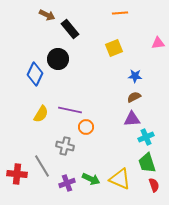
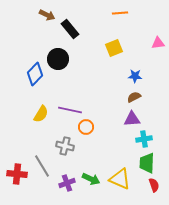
blue diamond: rotated 20 degrees clockwise
cyan cross: moved 2 px left, 2 px down; rotated 14 degrees clockwise
green trapezoid: rotated 20 degrees clockwise
